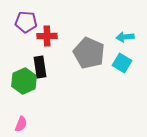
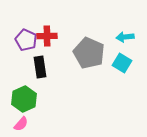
purple pentagon: moved 18 px down; rotated 20 degrees clockwise
green hexagon: moved 18 px down
pink semicircle: rotated 21 degrees clockwise
